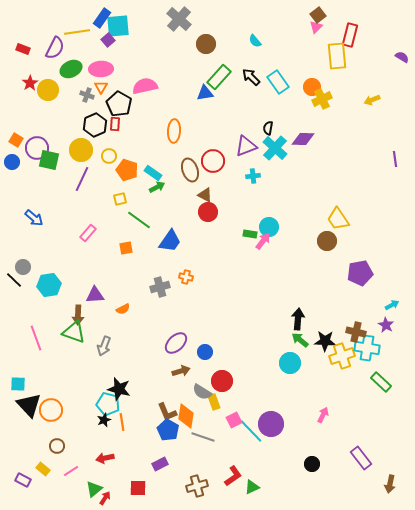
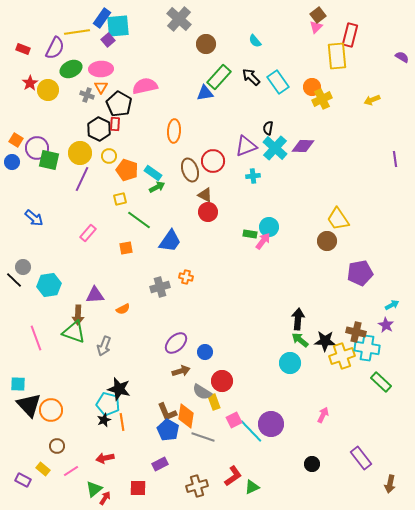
black hexagon at (95, 125): moved 4 px right, 4 px down; rotated 10 degrees counterclockwise
purple diamond at (303, 139): moved 7 px down
yellow circle at (81, 150): moved 1 px left, 3 px down
